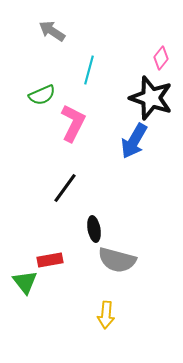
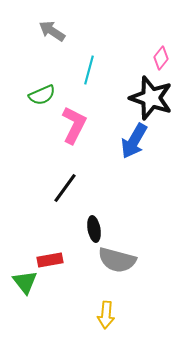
pink L-shape: moved 1 px right, 2 px down
